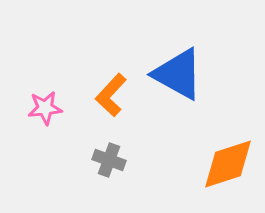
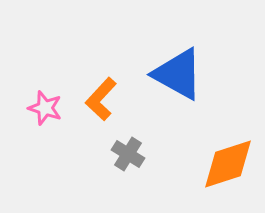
orange L-shape: moved 10 px left, 4 px down
pink star: rotated 24 degrees clockwise
gray cross: moved 19 px right, 6 px up; rotated 12 degrees clockwise
